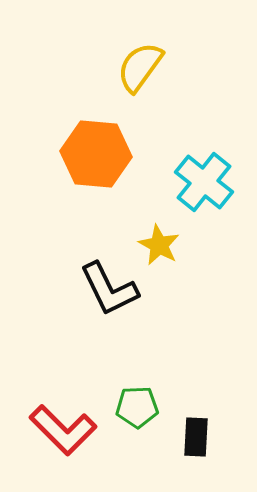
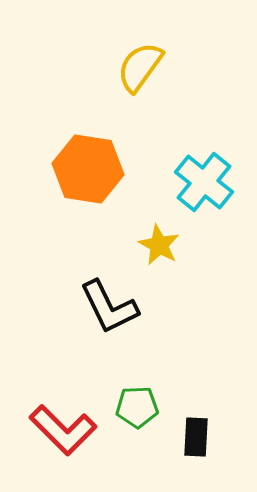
orange hexagon: moved 8 px left, 15 px down; rotated 4 degrees clockwise
black L-shape: moved 18 px down
